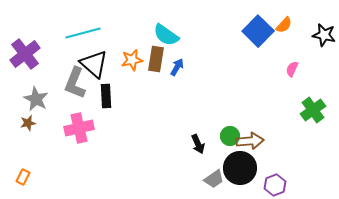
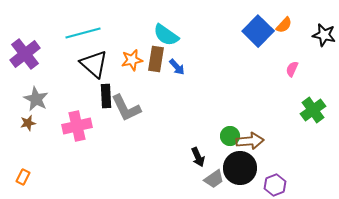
blue arrow: rotated 108 degrees clockwise
gray L-shape: moved 51 px right, 25 px down; rotated 48 degrees counterclockwise
pink cross: moved 2 px left, 2 px up
black arrow: moved 13 px down
